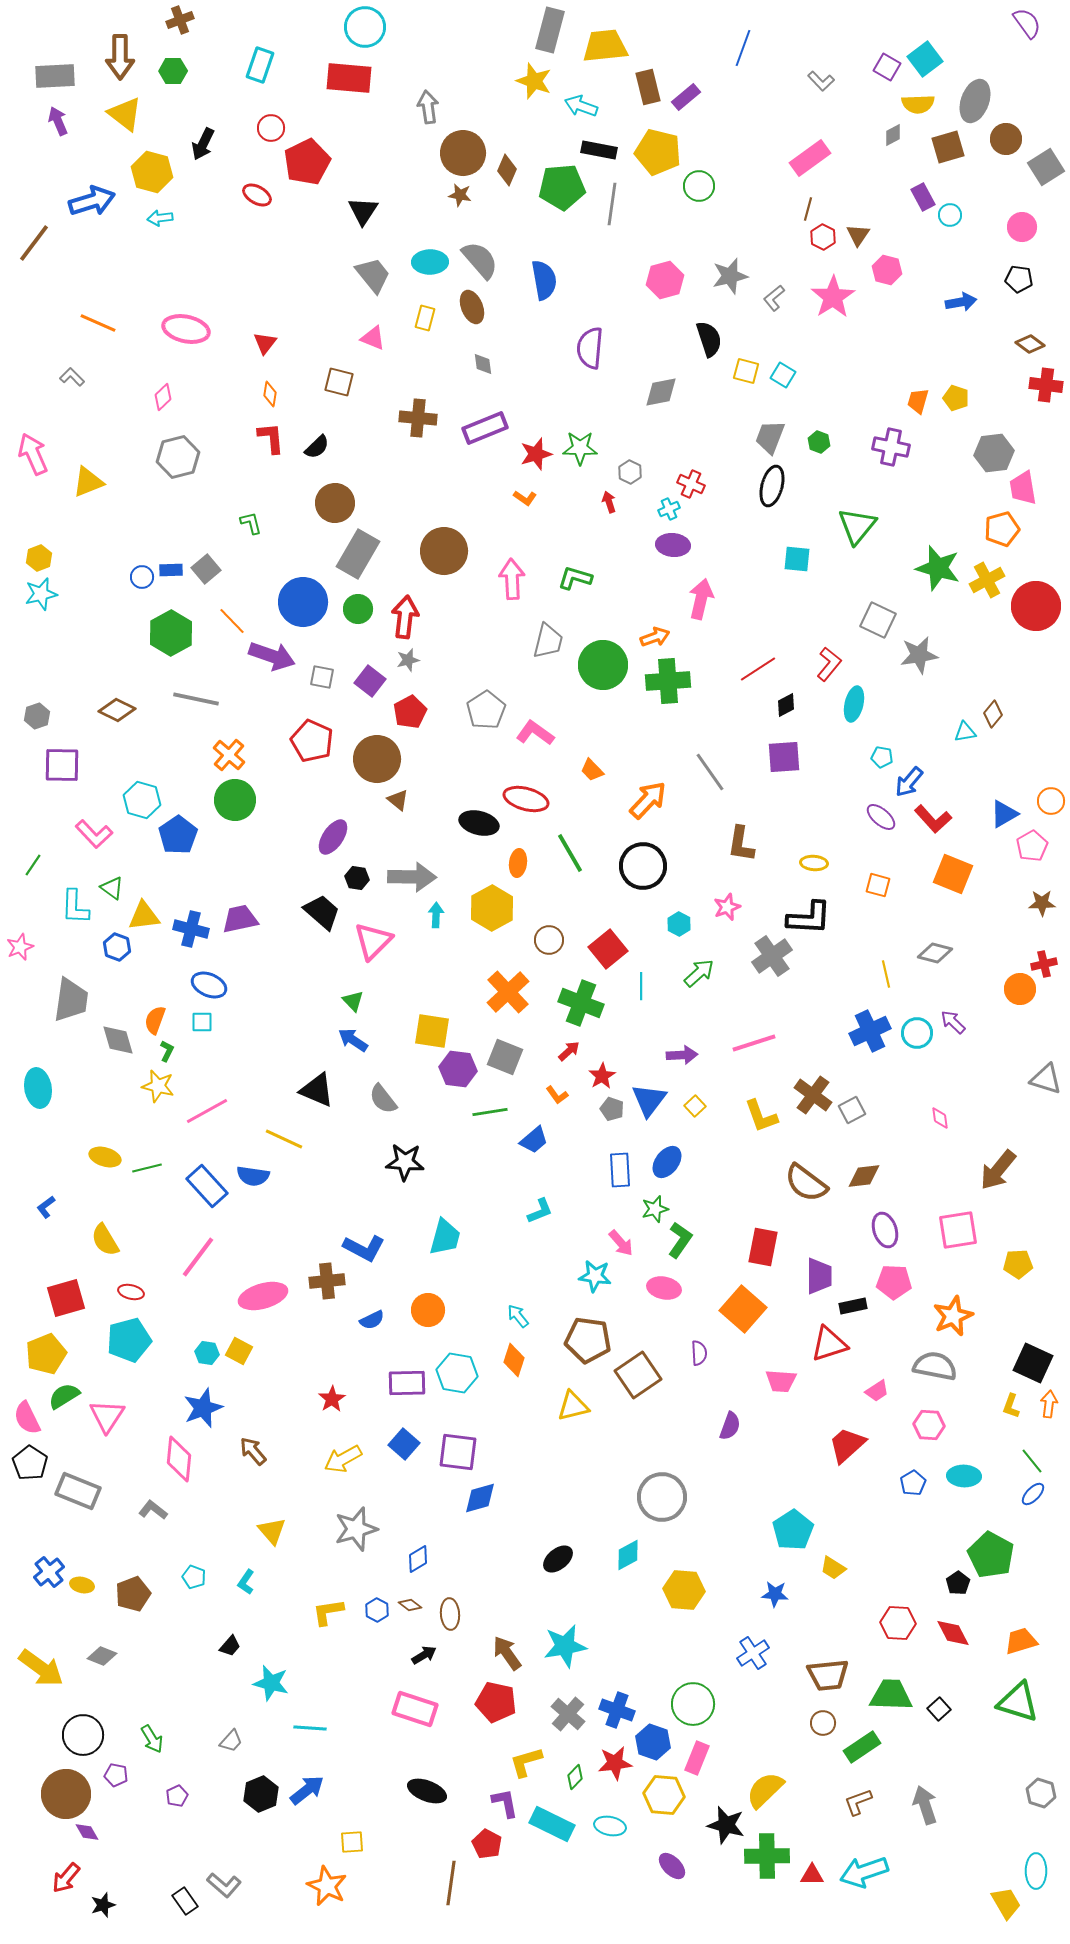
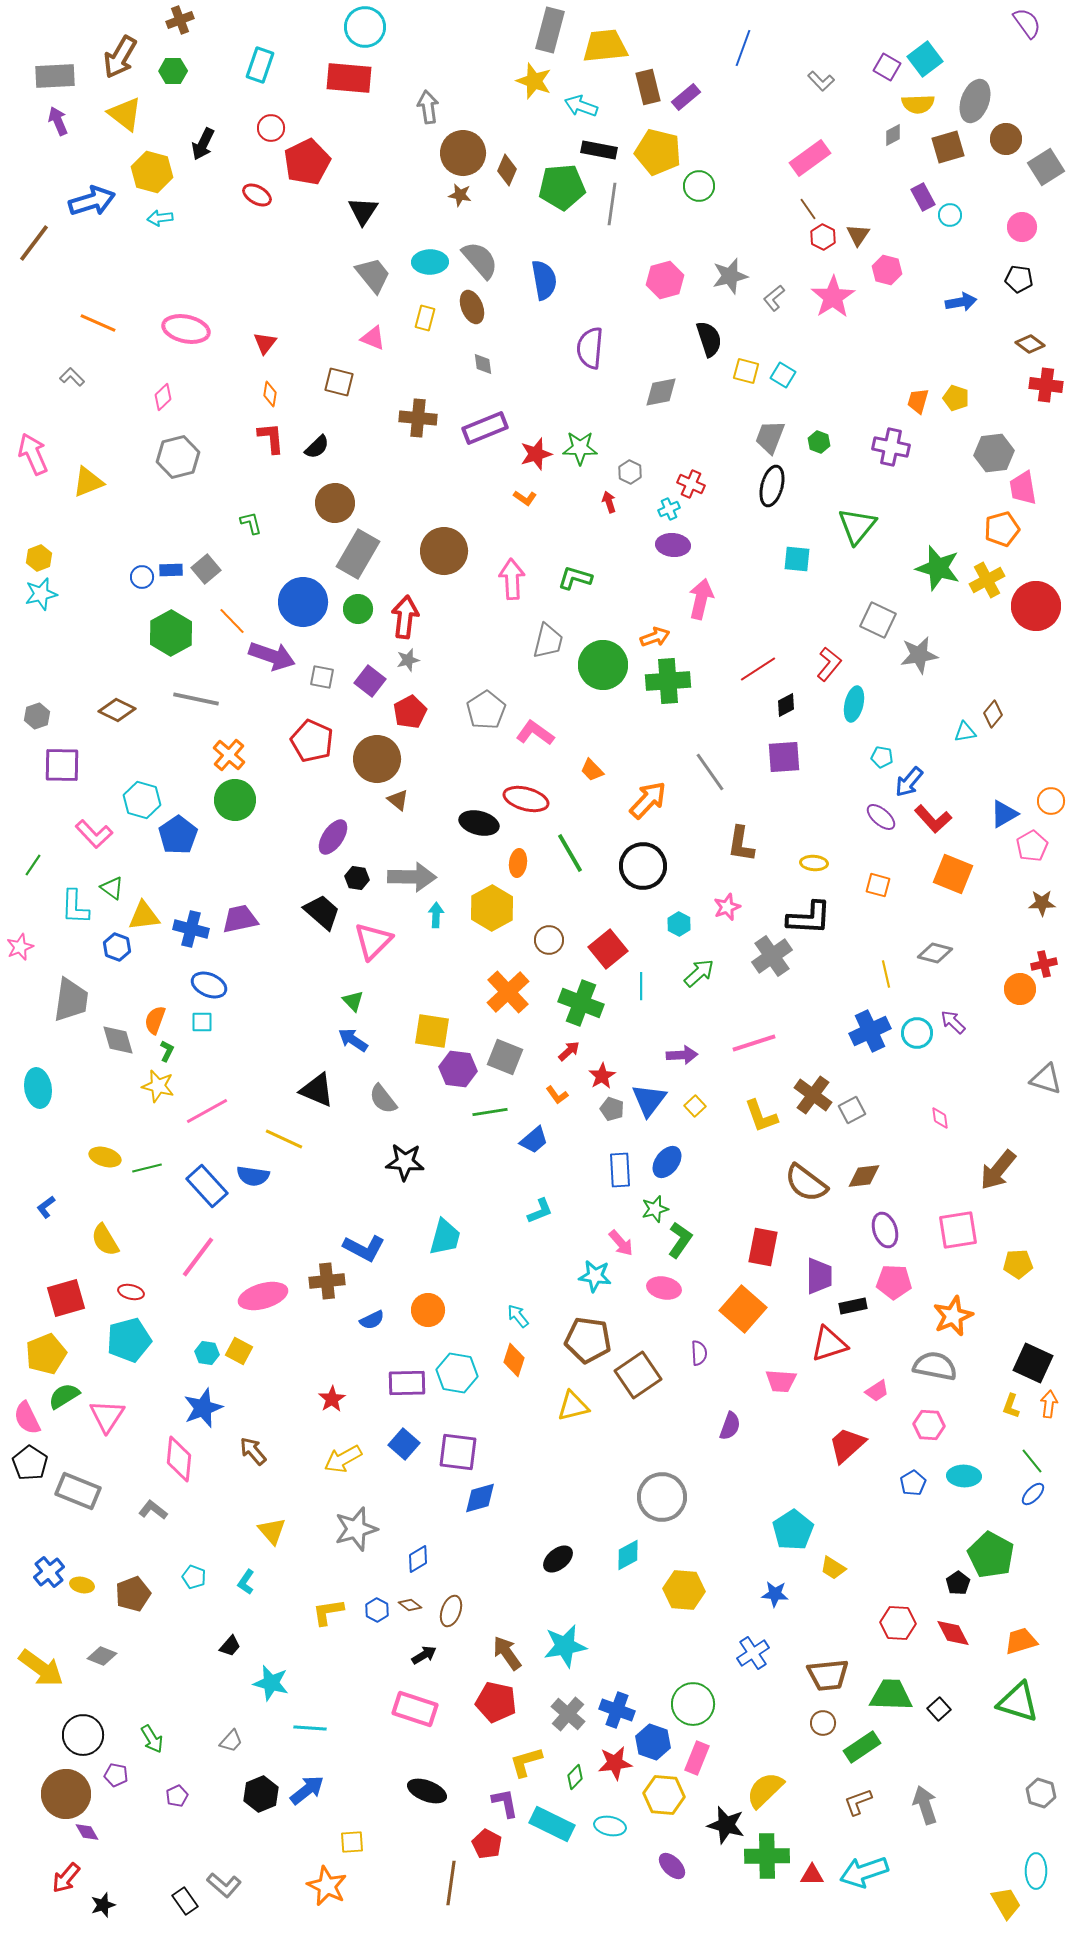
brown arrow at (120, 57): rotated 30 degrees clockwise
brown line at (808, 209): rotated 50 degrees counterclockwise
brown ellipse at (450, 1614): moved 1 px right, 3 px up; rotated 24 degrees clockwise
